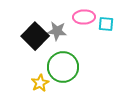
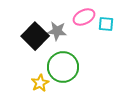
pink ellipse: rotated 25 degrees counterclockwise
